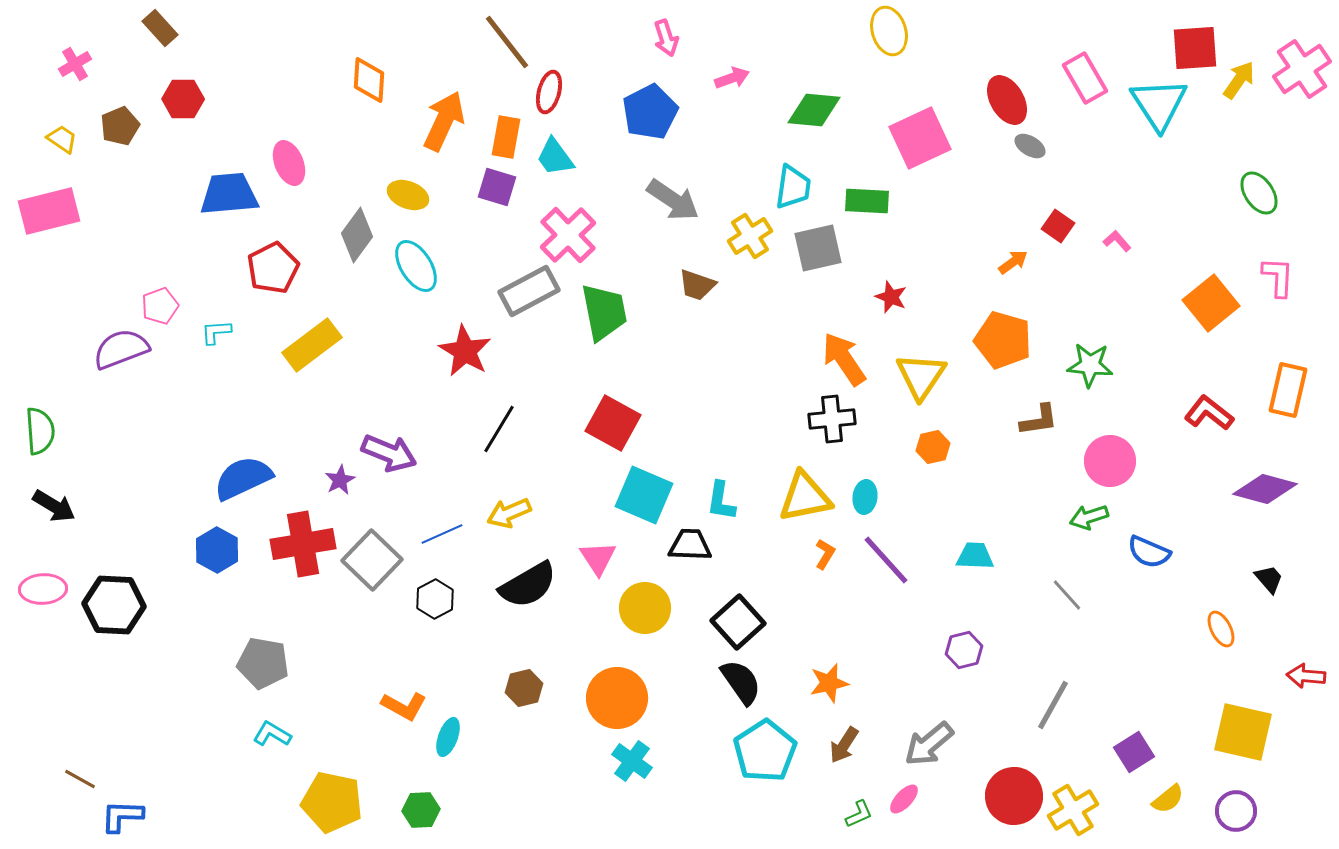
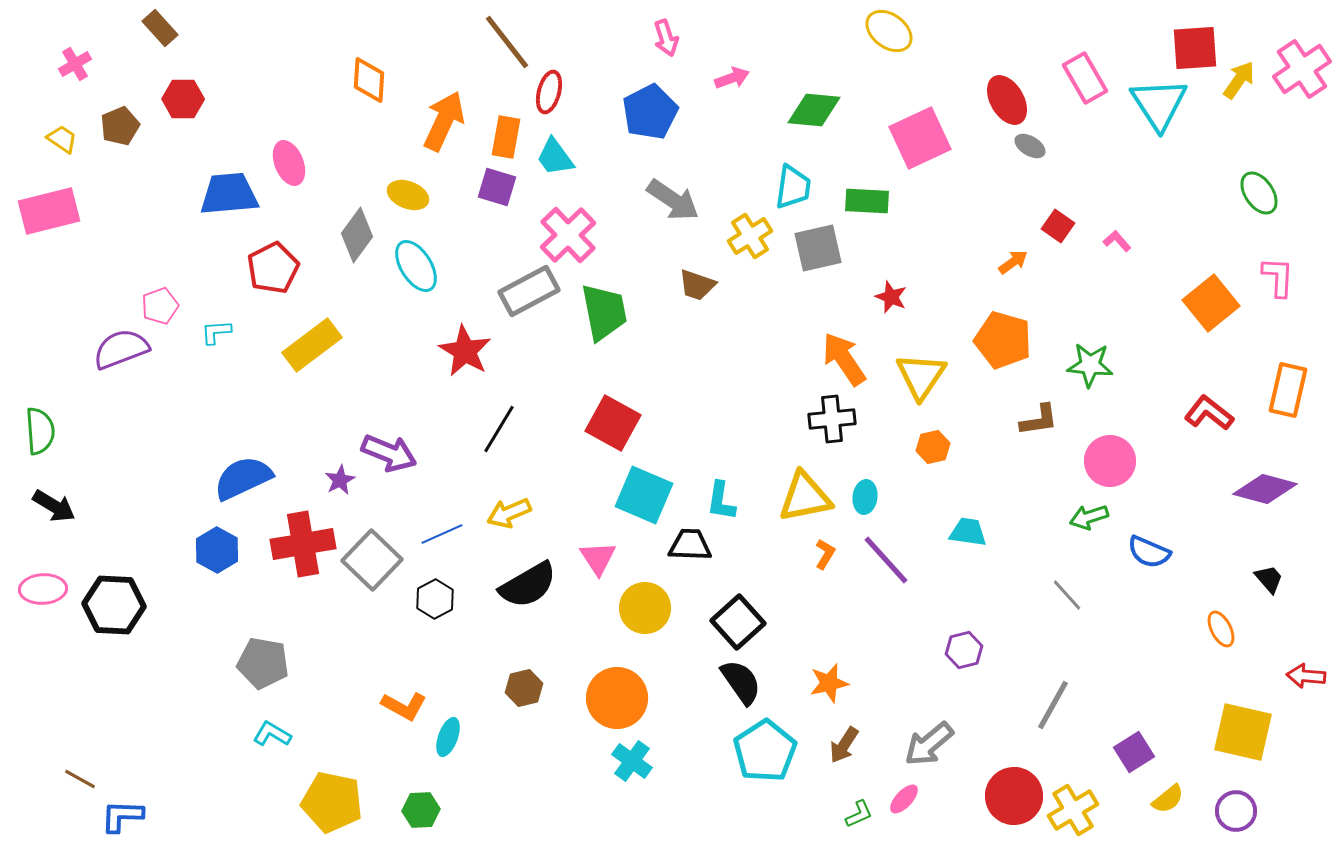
yellow ellipse at (889, 31): rotated 36 degrees counterclockwise
cyan trapezoid at (975, 556): moved 7 px left, 24 px up; rotated 6 degrees clockwise
